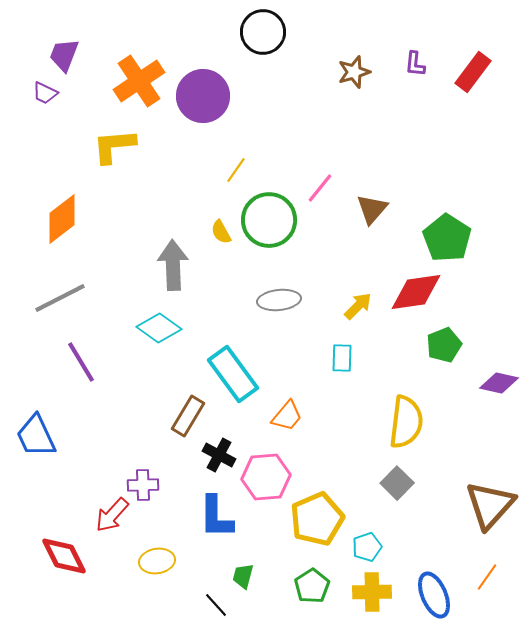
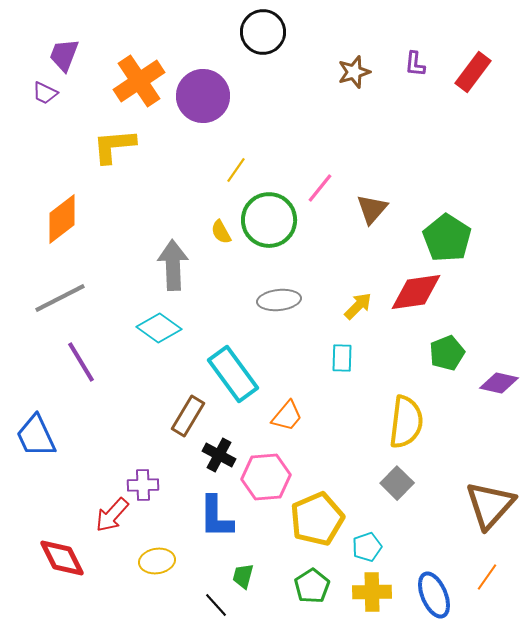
green pentagon at (444, 345): moved 3 px right, 8 px down
red diamond at (64, 556): moved 2 px left, 2 px down
